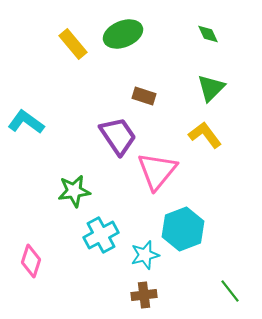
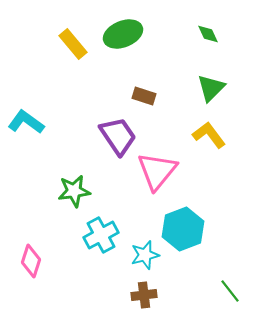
yellow L-shape: moved 4 px right
